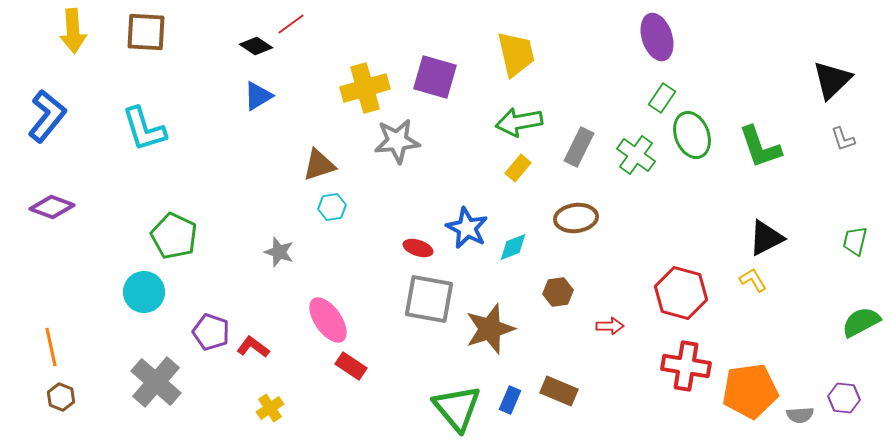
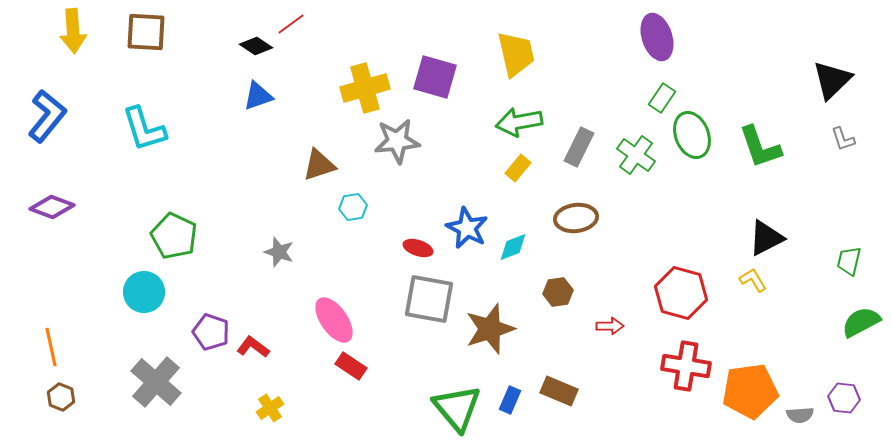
blue triangle at (258, 96): rotated 12 degrees clockwise
cyan hexagon at (332, 207): moved 21 px right
green trapezoid at (855, 241): moved 6 px left, 20 px down
pink ellipse at (328, 320): moved 6 px right
